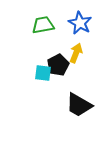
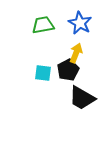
black pentagon: moved 10 px right, 5 px down
black trapezoid: moved 3 px right, 7 px up
